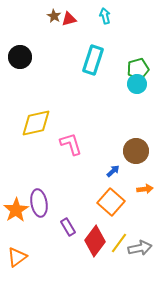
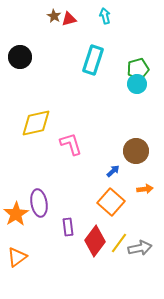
orange star: moved 4 px down
purple rectangle: rotated 24 degrees clockwise
